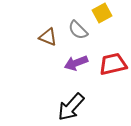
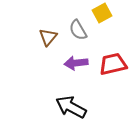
gray semicircle: rotated 15 degrees clockwise
brown triangle: rotated 48 degrees clockwise
purple arrow: rotated 15 degrees clockwise
black arrow: rotated 76 degrees clockwise
